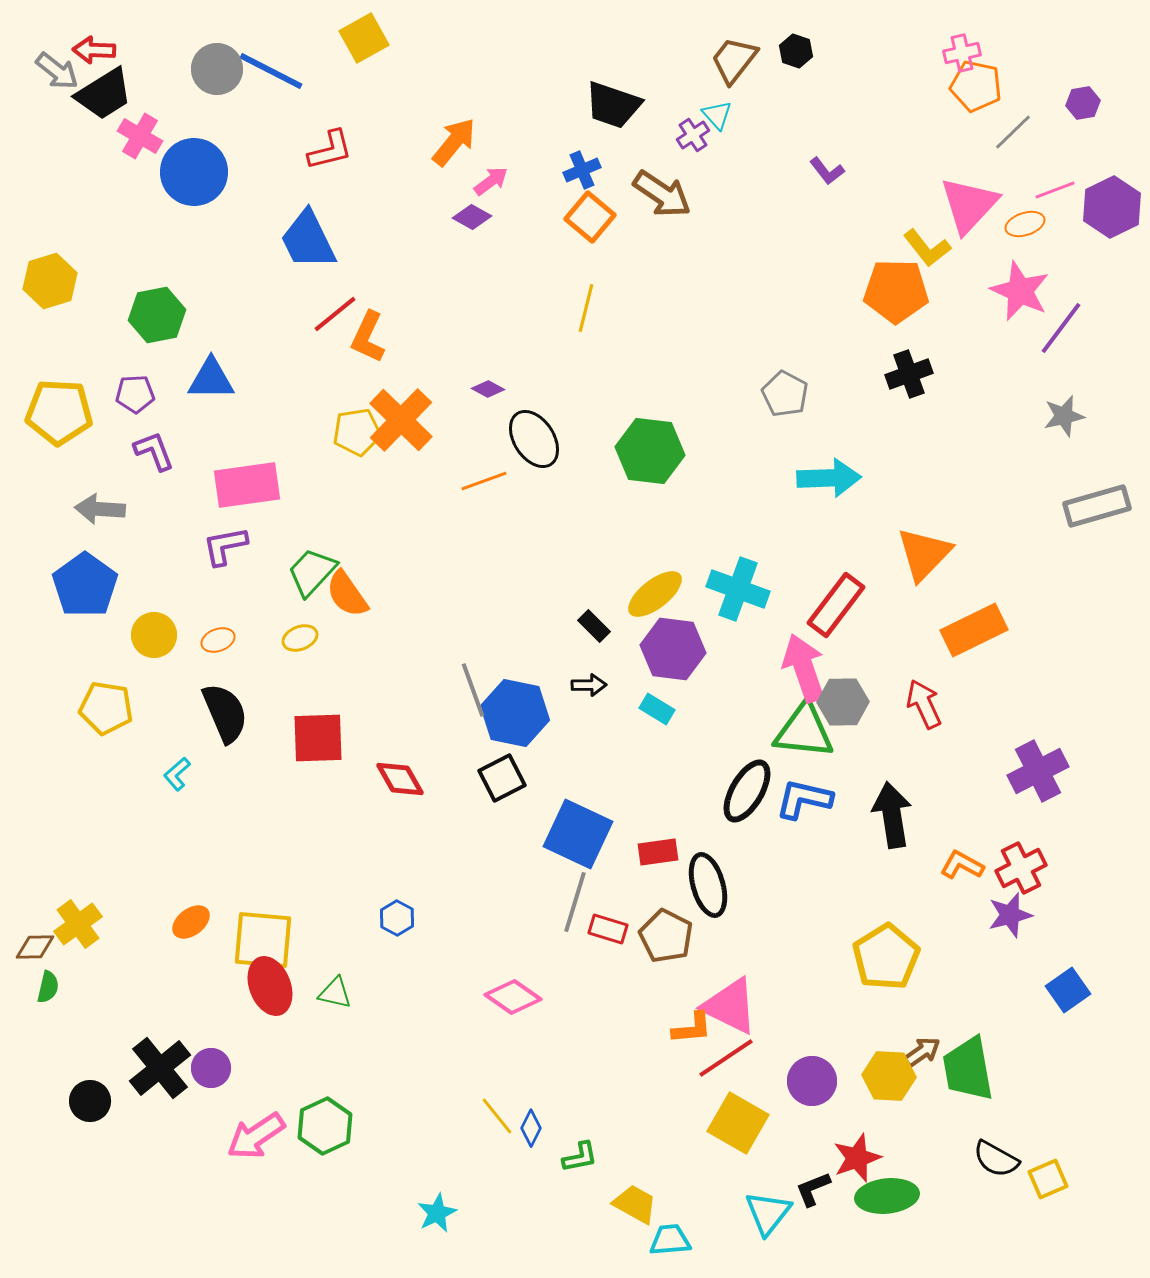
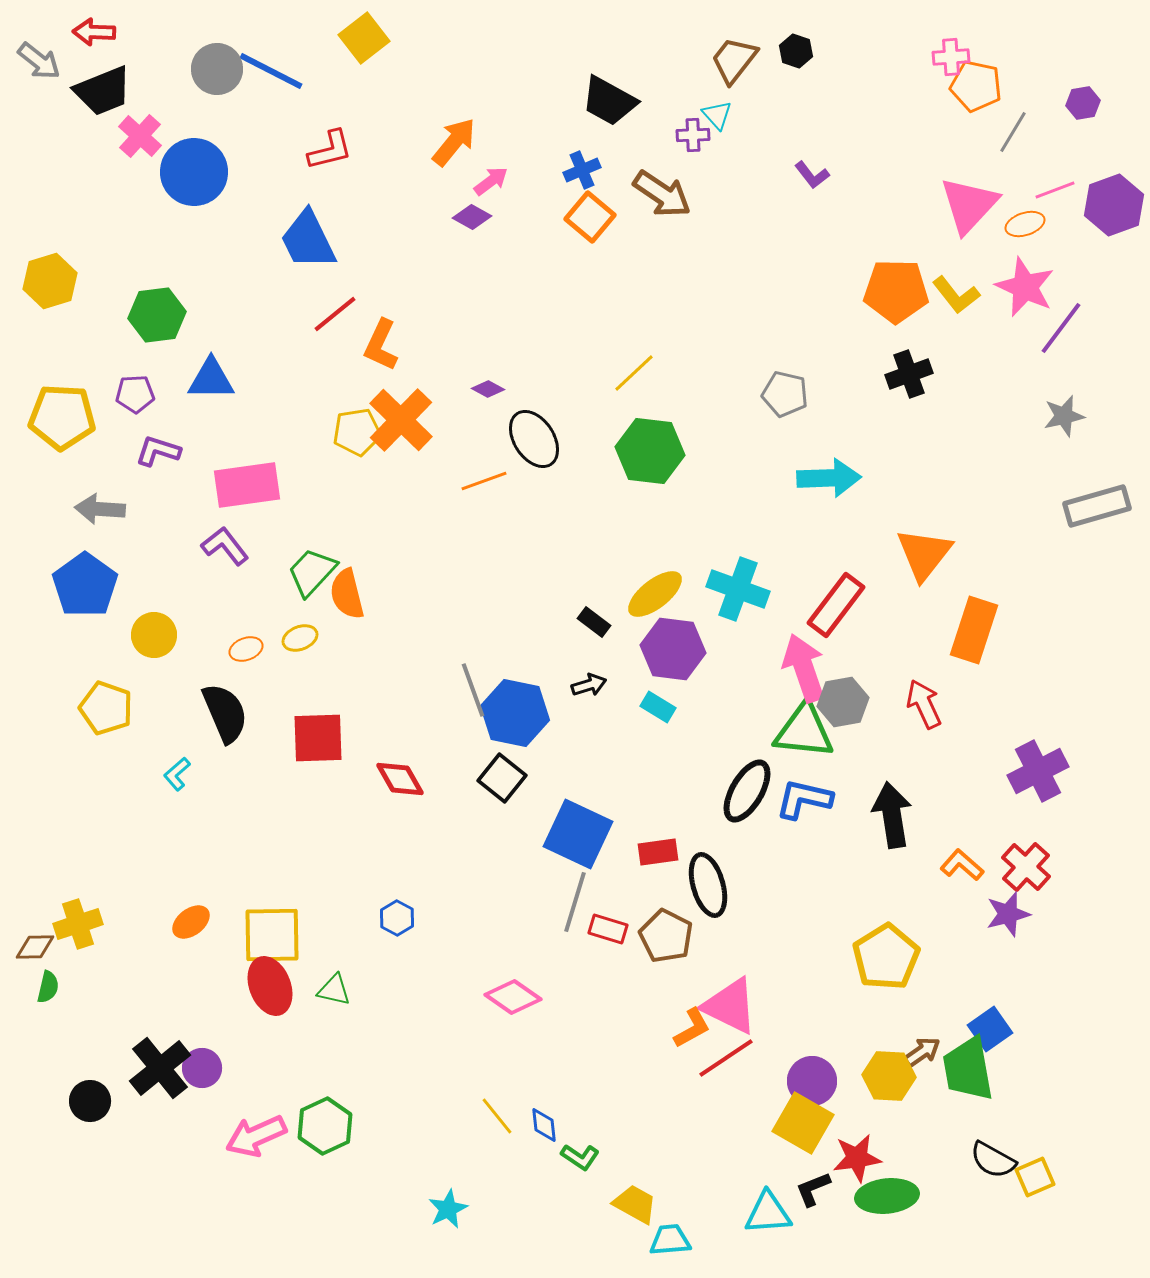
yellow square at (364, 38): rotated 9 degrees counterclockwise
red arrow at (94, 50): moved 18 px up
pink cross at (962, 53): moved 11 px left, 4 px down; rotated 9 degrees clockwise
gray arrow at (57, 71): moved 18 px left, 10 px up
black trapezoid at (104, 94): moved 1 px left, 3 px up; rotated 10 degrees clockwise
black trapezoid at (613, 105): moved 4 px left, 4 px up; rotated 10 degrees clockwise
gray line at (1013, 132): rotated 15 degrees counterclockwise
purple cross at (693, 135): rotated 32 degrees clockwise
pink cross at (140, 136): rotated 12 degrees clockwise
purple L-shape at (827, 171): moved 15 px left, 4 px down
purple hexagon at (1112, 207): moved 2 px right, 2 px up; rotated 6 degrees clockwise
yellow L-shape at (927, 248): moved 29 px right, 47 px down
pink star at (1020, 291): moved 5 px right, 4 px up
yellow line at (586, 308): moved 48 px right, 65 px down; rotated 33 degrees clockwise
green hexagon at (157, 315): rotated 4 degrees clockwise
orange L-shape at (368, 337): moved 13 px right, 8 px down
gray pentagon at (785, 394): rotated 15 degrees counterclockwise
yellow pentagon at (59, 412): moved 3 px right, 5 px down
purple L-shape at (154, 451): moved 4 px right; rotated 51 degrees counterclockwise
purple L-shape at (225, 546): rotated 63 degrees clockwise
orange triangle at (924, 554): rotated 6 degrees counterclockwise
orange semicircle at (347, 594): rotated 21 degrees clockwise
black rectangle at (594, 626): moved 4 px up; rotated 8 degrees counterclockwise
orange rectangle at (974, 630): rotated 46 degrees counterclockwise
orange ellipse at (218, 640): moved 28 px right, 9 px down
black arrow at (589, 685): rotated 16 degrees counterclockwise
gray hexagon at (843, 702): rotated 9 degrees counterclockwise
yellow pentagon at (106, 708): rotated 10 degrees clockwise
cyan rectangle at (657, 709): moved 1 px right, 2 px up
black square at (502, 778): rotated 24 degrees counterclockwise
orange L-shape at (962, 865): rotated 12 degrees clockwise
red cross at (1021, 868): moved 5 px right, 1 px up; rotated 21 degrees counterclockwise
purple star at (1010, 915): moved 2 px left, 1 px up
yellow cross at (78, 924): rotated 18 degrees clockwise
yellow square at (263, 940): moved 9 px right, 5 px up; rotated 6 degrees counterclockwise
blue square at (1068, 990): moved 78 px left, 39 px down
green triangle at (335, 993): moved 1 px left, 3 px up
orange L-shape at (692, 1028): rotated 24 degrees counterclockwise
purple circle at (211, 1068): moved 9 px left
yellow square at (738, 1123): moved 65 px right
blue diamond at (531, 1128): moved 13 px right, 3 px up; rotated 33 degrees counterclockwise
pink arrow at (256, 1136): rotated 10 degrees clockwise
green L-shape at (580, 1157): rotated 45 degrees clockwise
red star at (857, 1158): rotated 12 degrees clockwise
black semicircle at (996, 1159): moved 3 px left, 1 px down
yellow square at (1048, 1179): moved 13 px left, 2 px up
cyan star at (437, 1213): moved 11 px right, 4 px up
cyan triangle at (768, 1213): rotated 48 degrees clockwise
